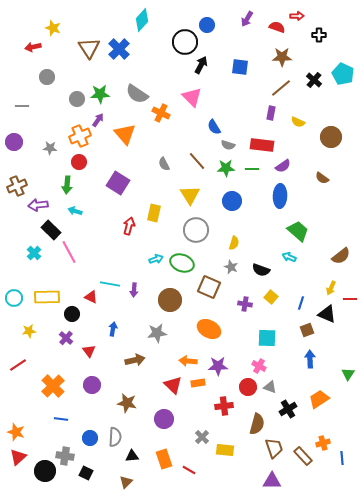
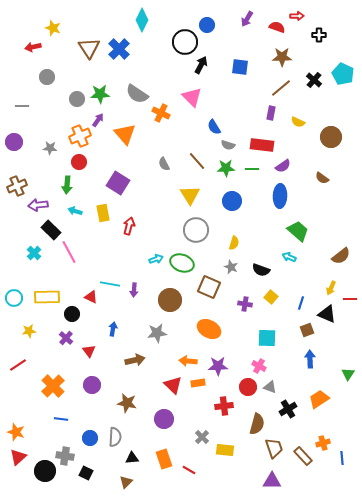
cyan diamond at (142, 20): rotated 15 degrees counterclockwise
yellow rectangle at (154, 213): moved 51 px left; rotated 24 degrees counterclockwise
black triangle at (132, 456): moved 2 px down
